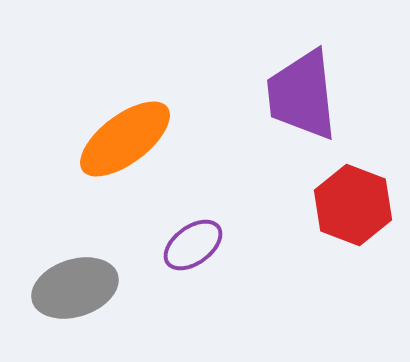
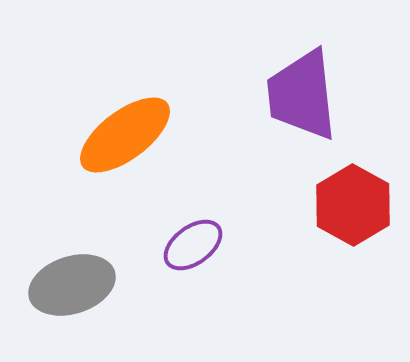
orange ellipse: moved 4 px up
red hexagon: rotated 8 degrees clockwise
gray ellipse: moved 3 px left, 3 px up
